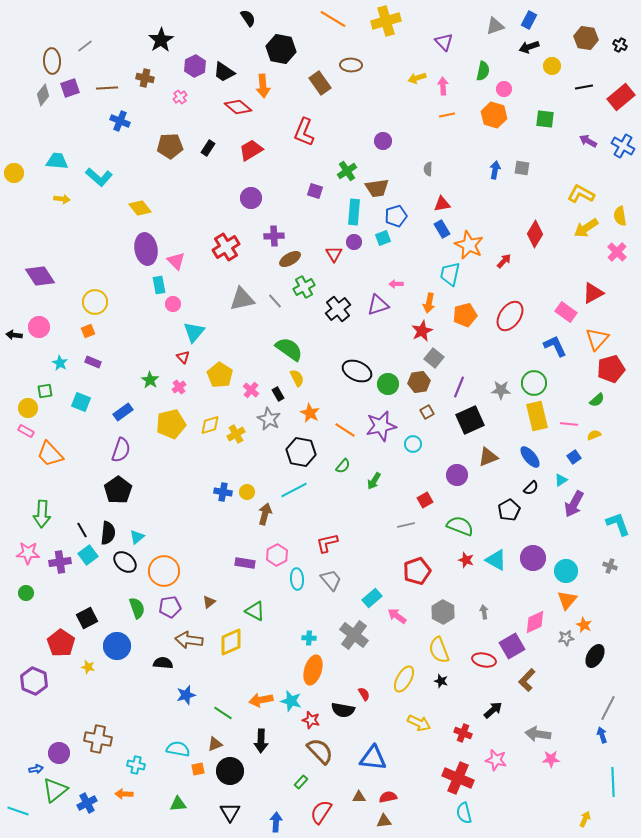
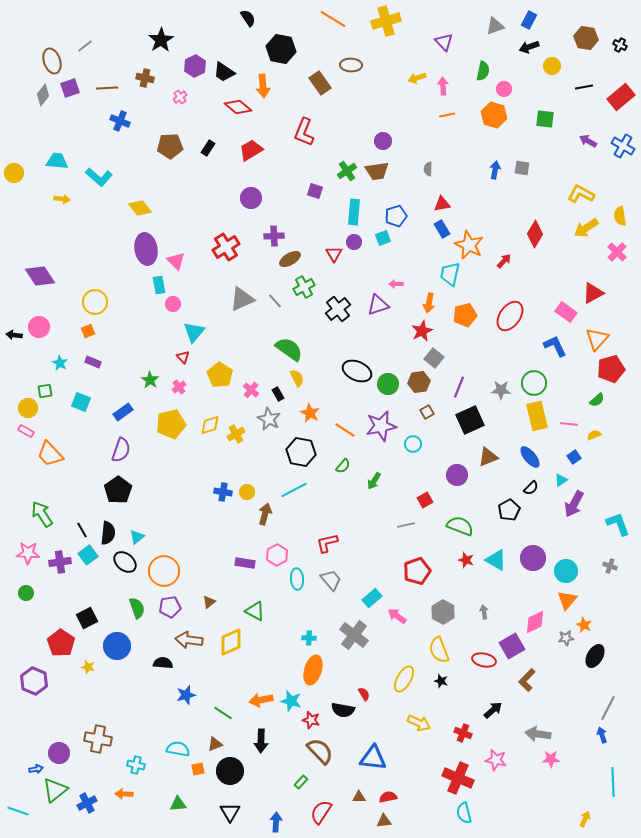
brown ellipse at (52, 61): rotated 15 degrees counterclockwise
brown trapezoid at (377, 188): moved 17 px up
gray triangle at (242, 299): rotated 12 degrees counterclockwise
green arrow at (42, 514): rotated 144 degrees clockwise
